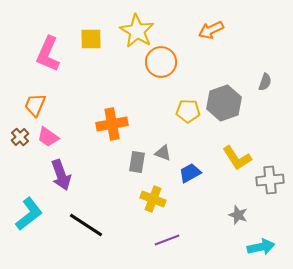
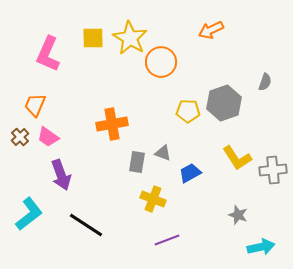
yellow star: moved 7 px left, 7 px down
yellow square: moved 2 px right, 1 px up
gray cross: moved 3 px right, 10 px up
